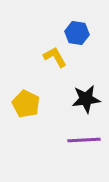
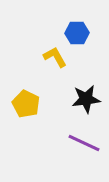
blue hexagon: rotated 10 degrees counterclockwise
purple line: moved 3 px down; rotated 28 degrees clockwise
